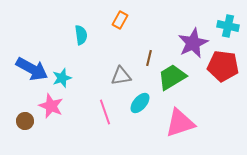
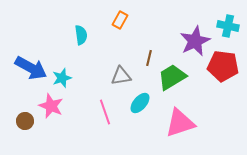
purple star: moved 2 px right, 2 px up
blue arrow: moved 1 px left, 1 px up
